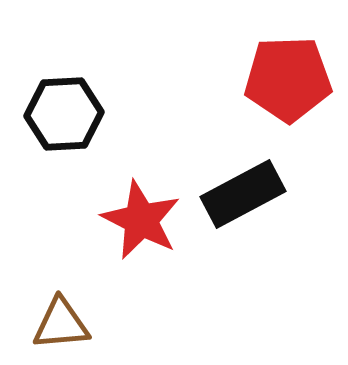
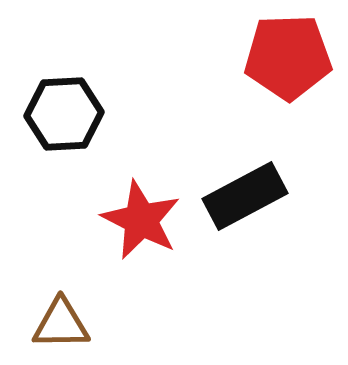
red pentagon: moved 22 px up
black rectangle: moved 2 px right, 2 px down
brown triangle: rotated 4 degrees clockwise
